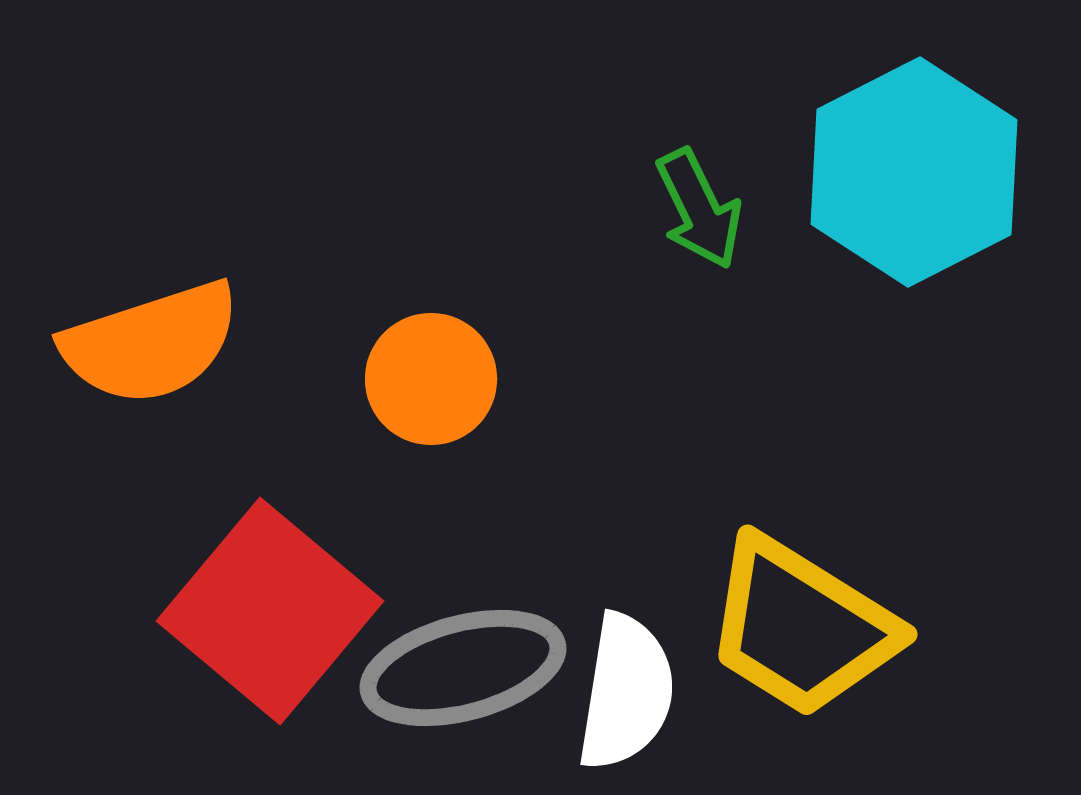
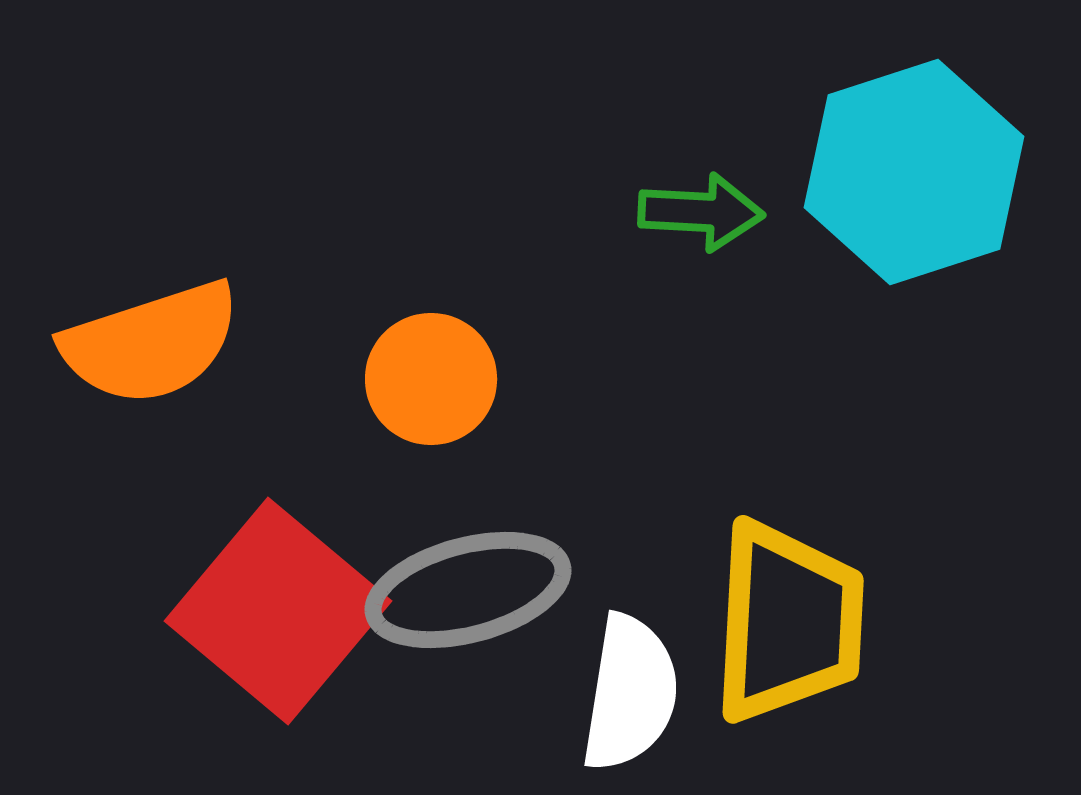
cyan hexagon: rotated 9 degrees clockwise
green arrow: moved 2 px right, 3 px down; rotated 61 degrees counterclockwise
red square: moved 8 px right
yellow trapezoid: moved 13 px left, 5 px up; rotated 119 degrees counterclockwise
gray ellipse: moved 5 px right, 78 px up
white semicircle: moved 4 px right, 1 px down
